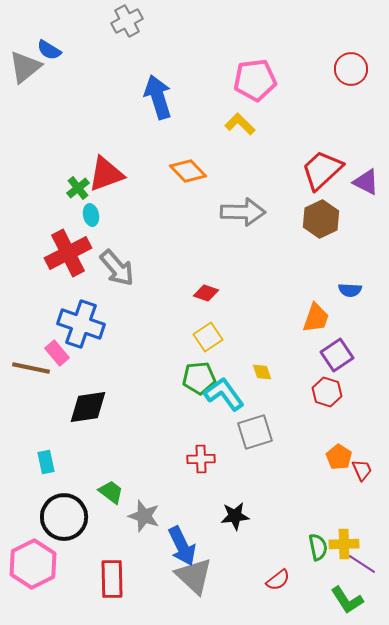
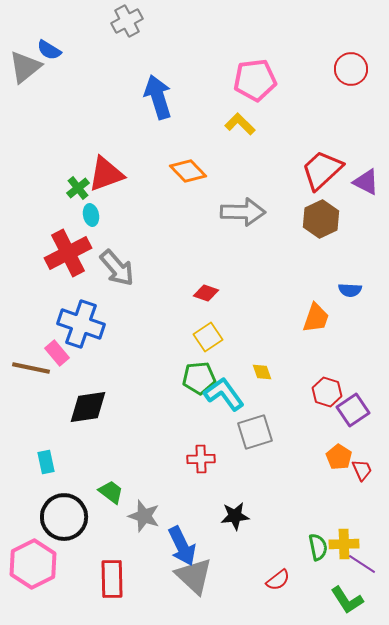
purple square at (337, 355): moved 16 px right, 55 px down
